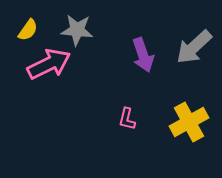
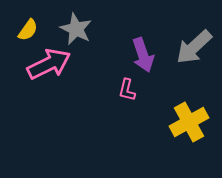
gray star: moved 1 px left, 1 px up; rotated 20 degrees clockwise
pink L-shape: moved 29 px up
